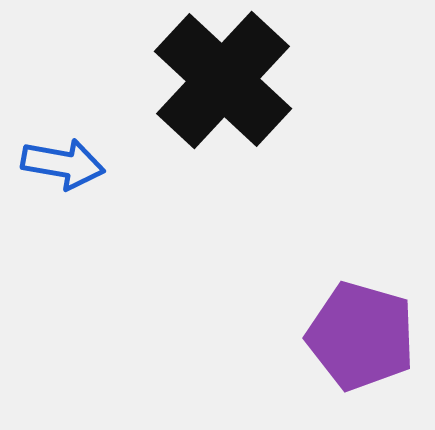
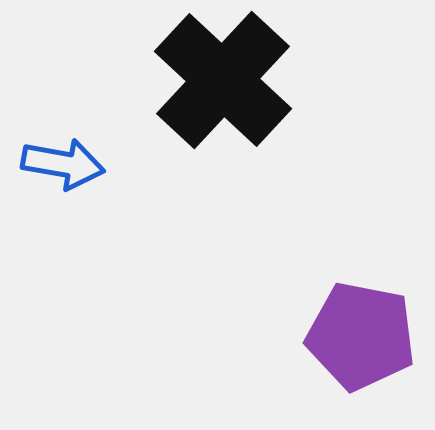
purple pentagon: rotated 5 degrees counterclockwise
